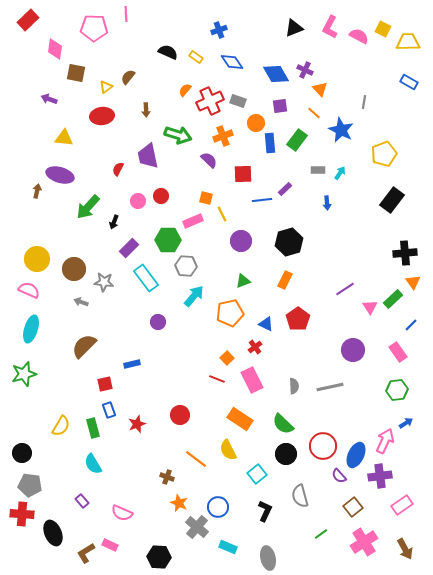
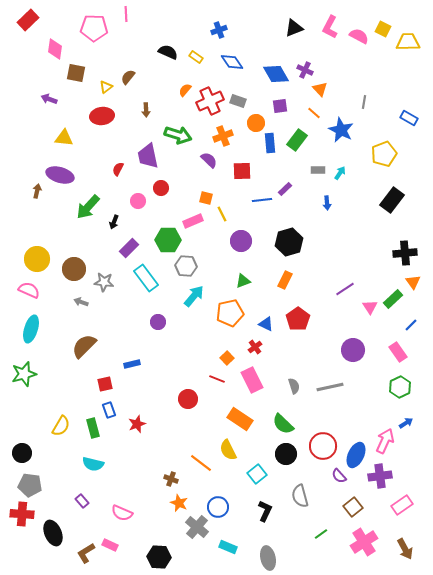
blue rectangle at (409, 82): moved 36 px down
red square at (243, 174): moved 1 px left, 3 px up
red circle at (161, 196): moved 8 px up
gray semicircle at (294, 386): rotated 14 degrees counterclockwise
green hexagon at (397, 390): moved 3 px right, 3 px up; rotated 20 degrees counterclockwise
red circle at (180, 415): moved 8 px right, 16 px up
orange line at (196, 459): moved 5 px right, 4 px down
cyan semicircle at (93, 464): rotated 45 degrees counterclockwise
brown cross at (167, 477): moved 4 px right, 2 px down
